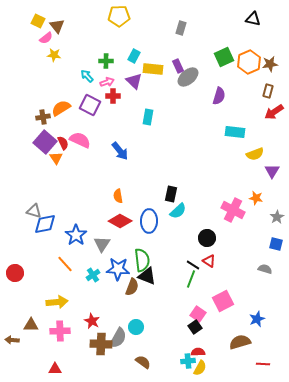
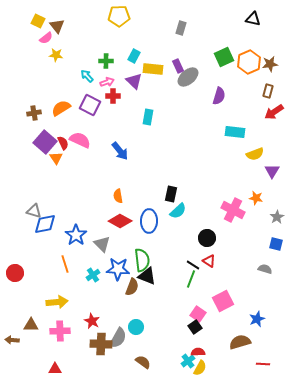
yellow star at (54, 55): moved 2 px right
brown cross at (43, 117): moved 9 px left, 4 px up
gray triangle at (102, 244): rotated 18 degrees counterclockwise
orange line at (65, 264): rotated 24 degrees clockwise
cyan cross at (188, 361): rotated 32 degrees counterclockwise
